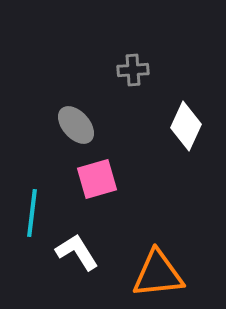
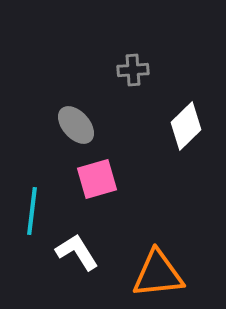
white diamond: rotated 21 degrees clockwise
cyan line: moved 2 px up
